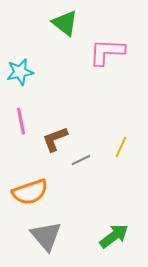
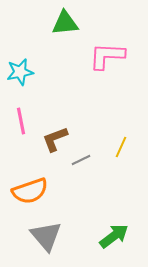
green triangle: rotated 44 degrees counterclockwise
pink L-shape: moved 4 px down
orange semicircle: moved 1 px up
